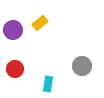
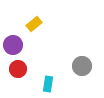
yellow rectangle: moved 6 px left, 1 px down
purple circle: moved 15 px down
red circle: moved 3 px right
